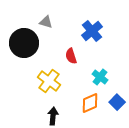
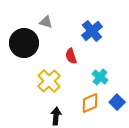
yellow cross: rotated 10 degrees clockwise
black arrow: moved 3 px right
